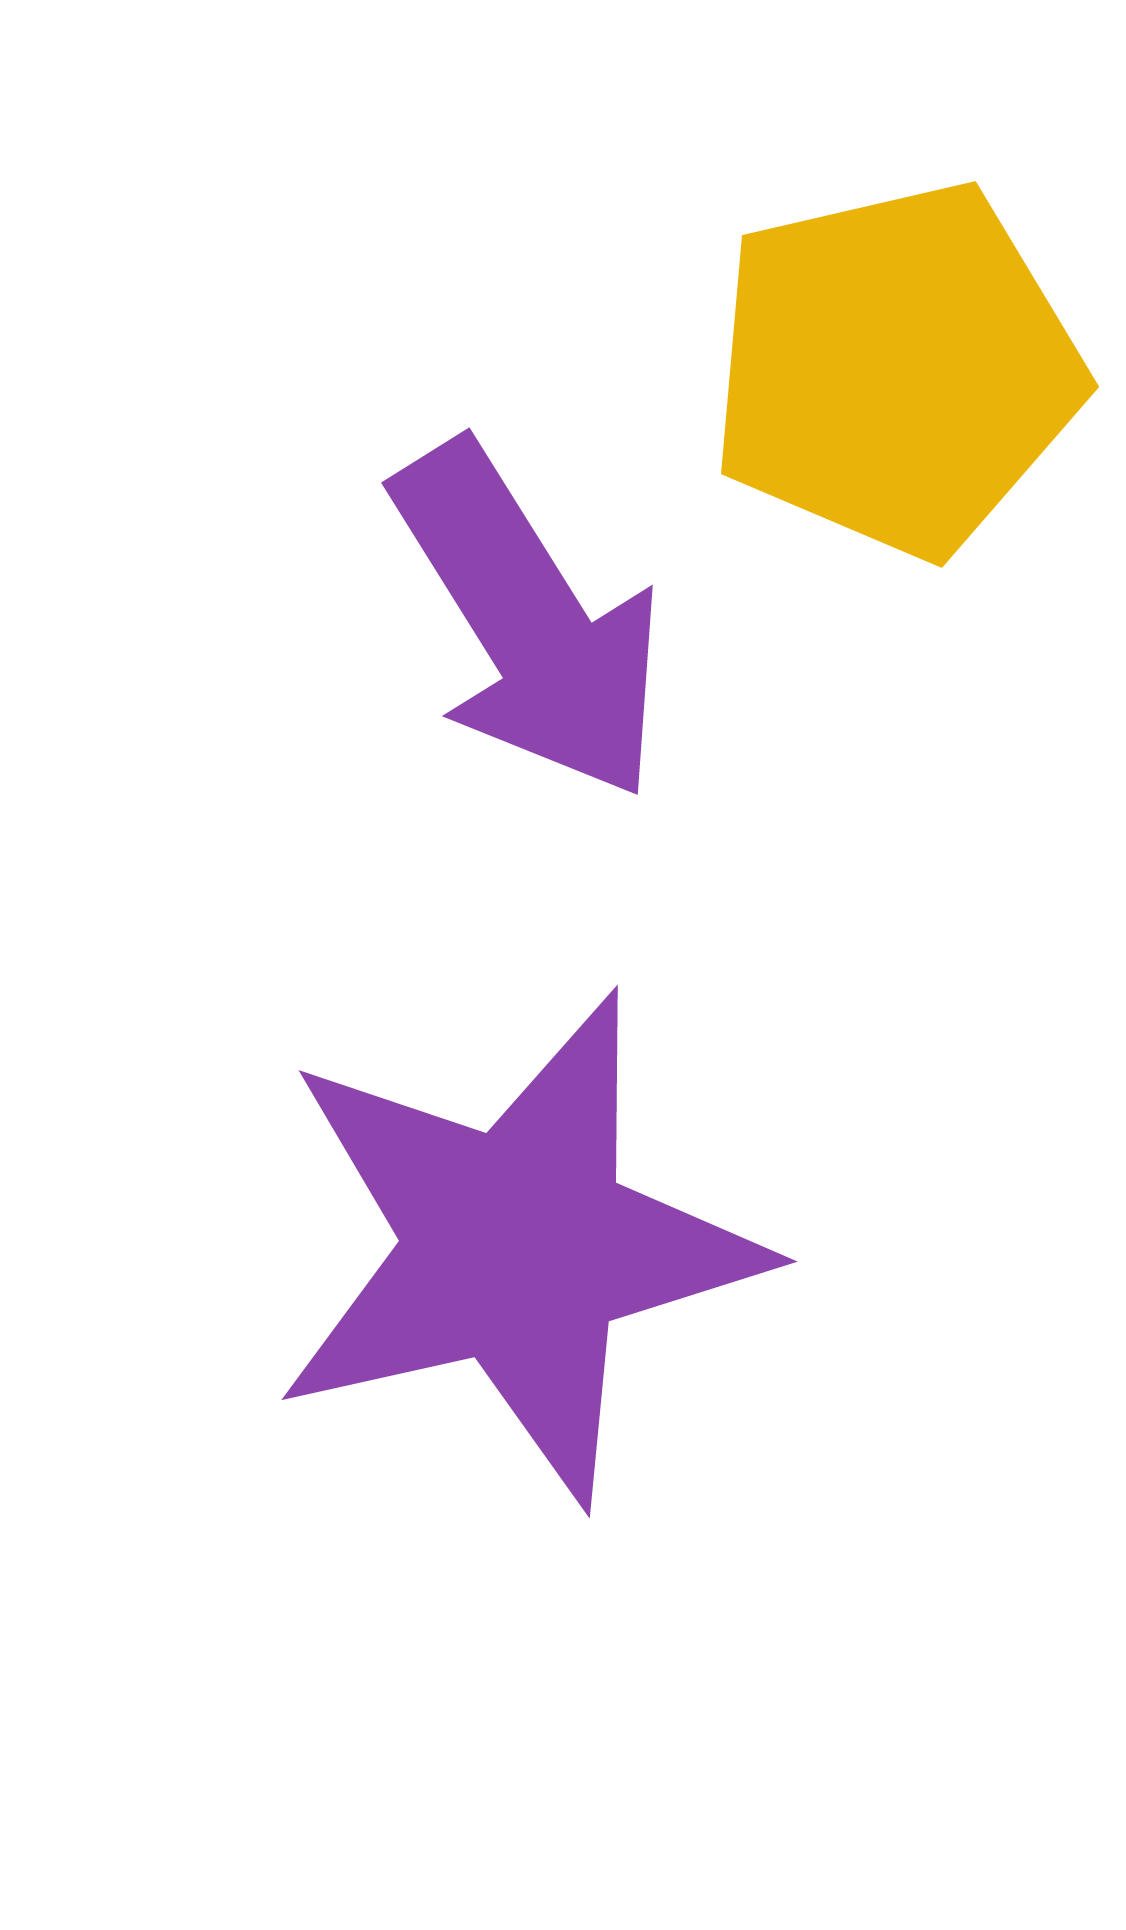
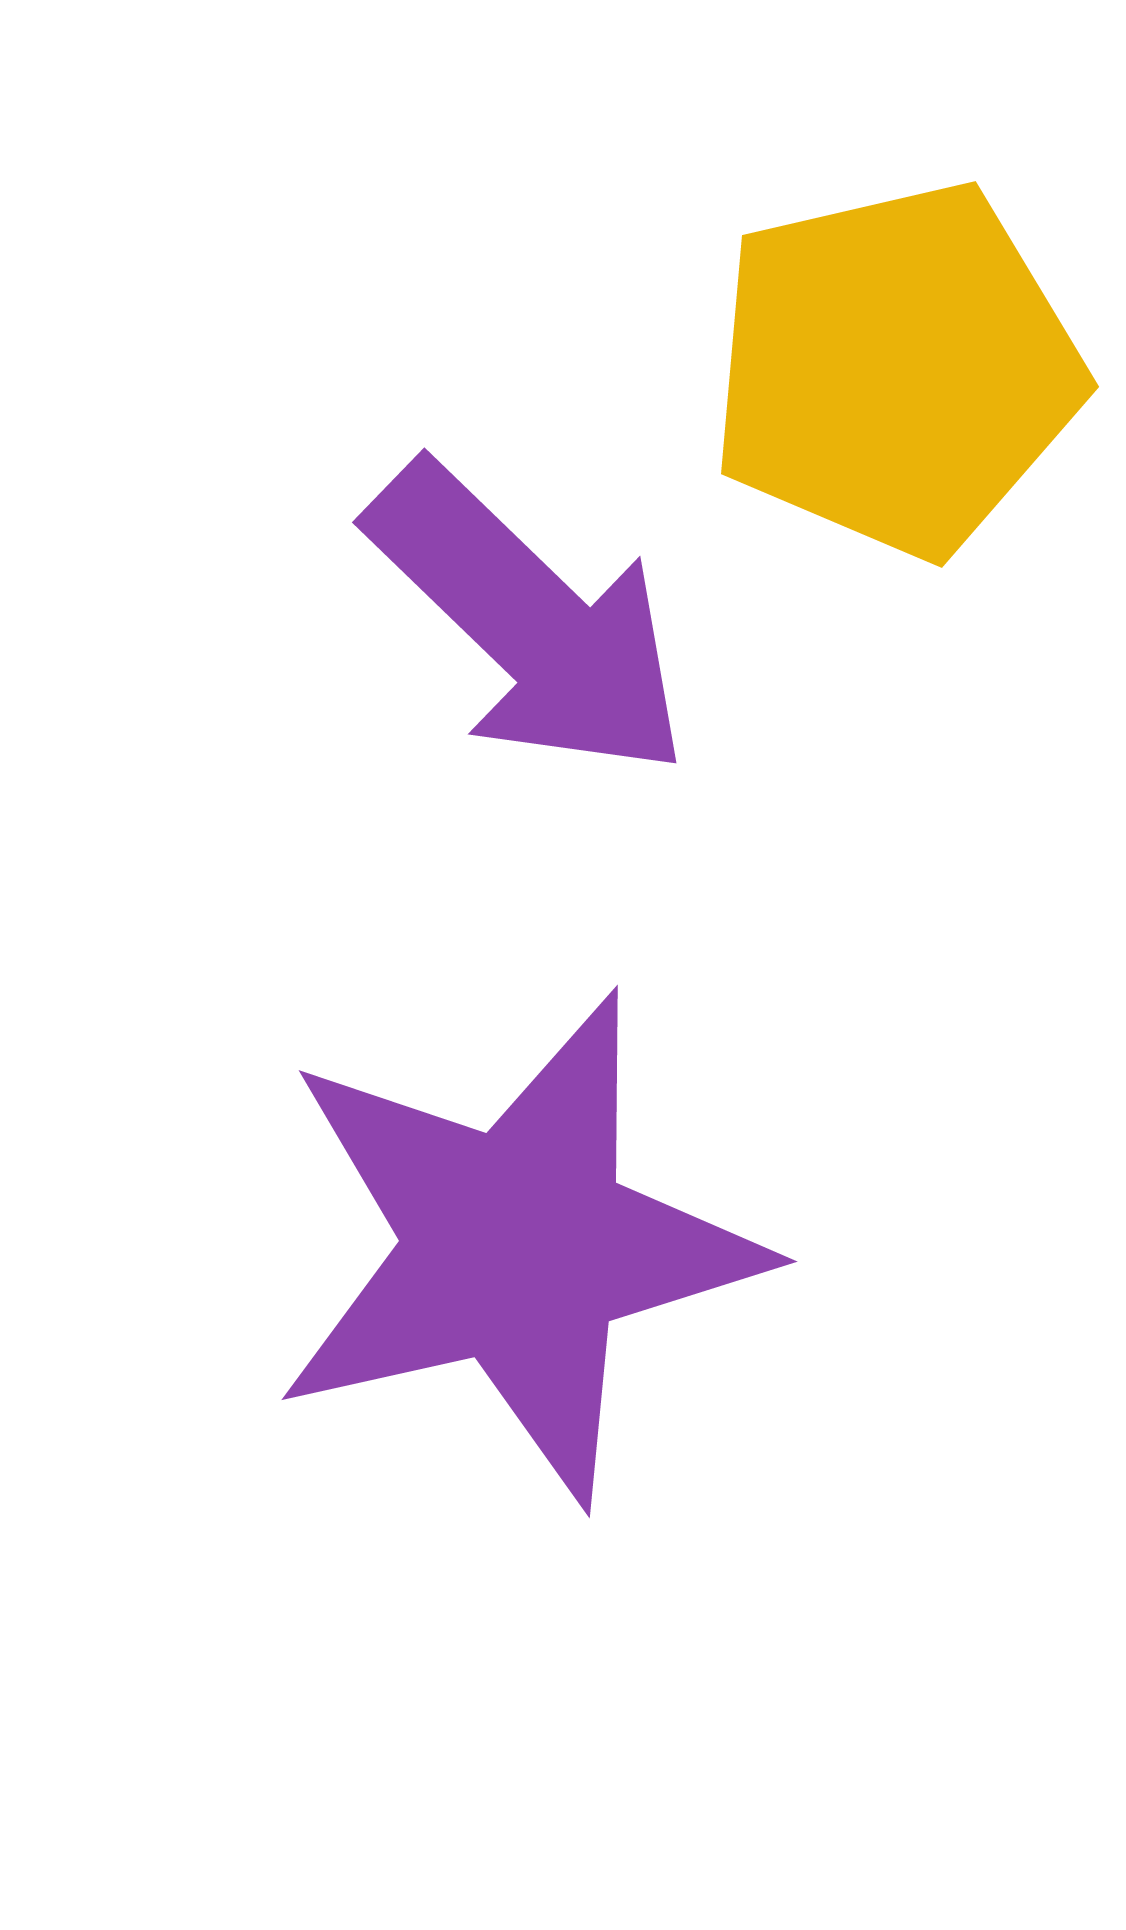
purple arrow: rotated 14 degrees counterclockwise
